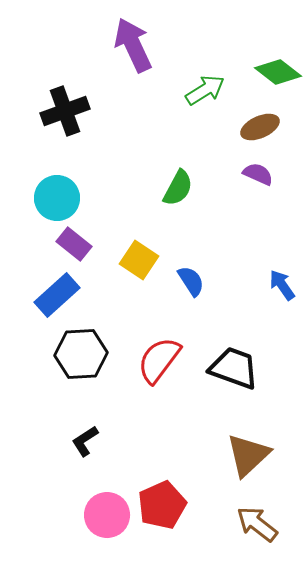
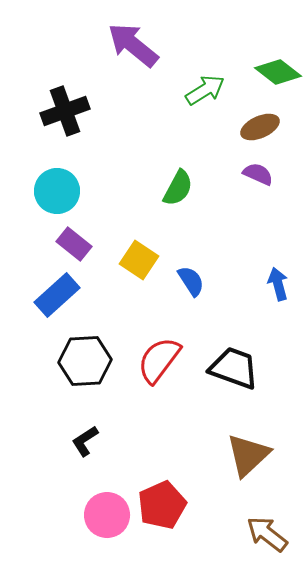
purple arrow: rotated 26 degrees counterclockwise
cyan circle: moved 7 px up
blue arrow: moved 4 px left, 1 px up; rotated 20 degrees clockwise
black hexagon: moved 4 px right, 7 px down
brown arrow: moved 10 px right, 10 px down
